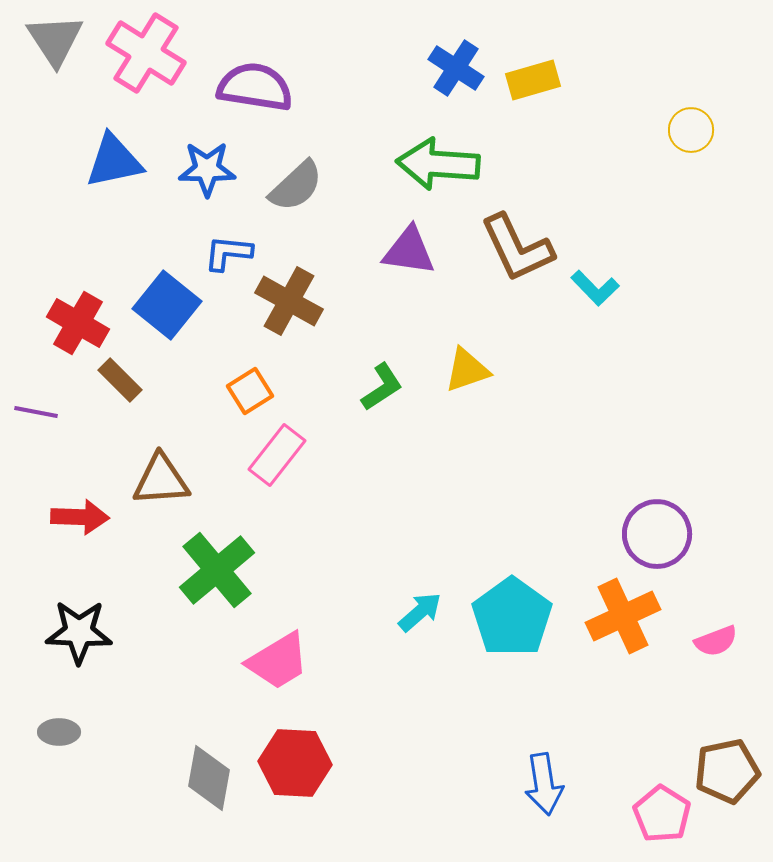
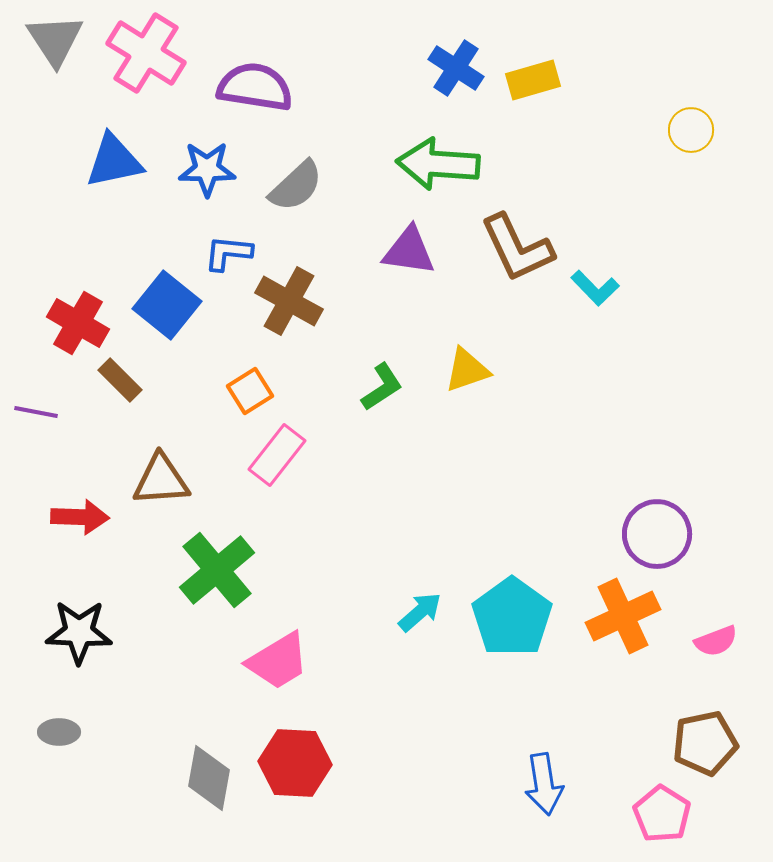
brown pentagon: moved 22 px left, 28 px up
